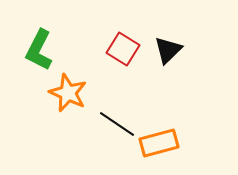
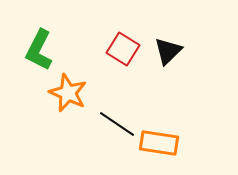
black triangle: moved 1 px down
orange rectangle: rotated 24 degrees clockwise
